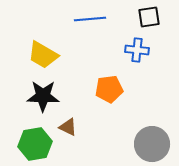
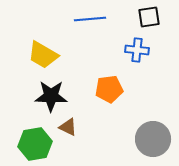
black star: moved 8 px right
gray circle: moved 1 px right, 5 px up
